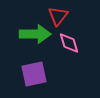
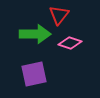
red triangle: moved 1 px right, 1 px up
pink diamond: moved 1 px right; rotated 55 degrees counterclockwise
